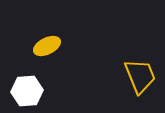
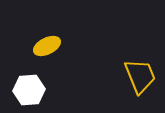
white hexagon: moved 2 px right, 1 px up
